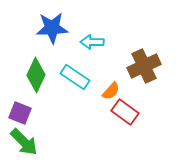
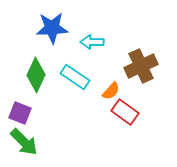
brown cross: moved 3 px left
